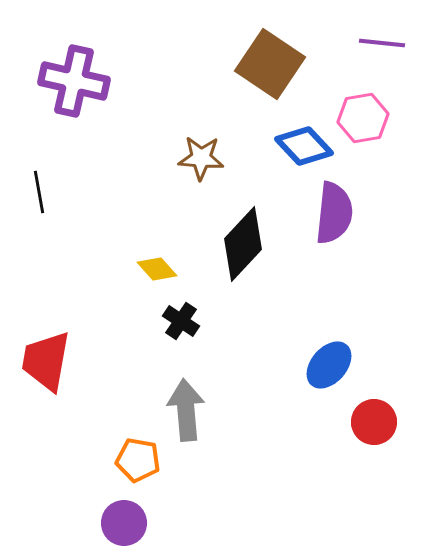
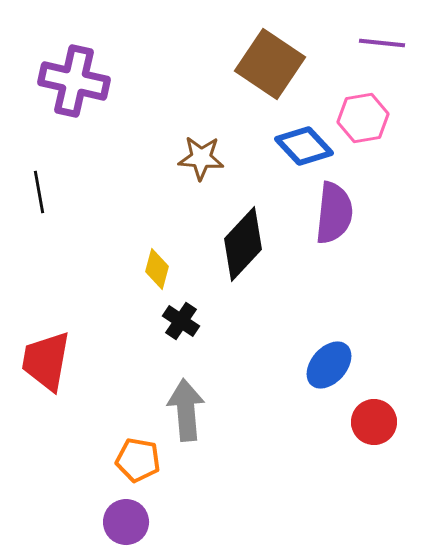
yellow diamond: rotated 57 degrees clockwise
purple circle: moved 2 px right, 1 px up
